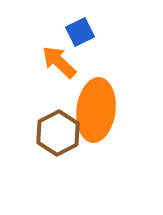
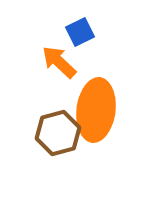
brown hexagon: rotated 12 degrees clockwise
